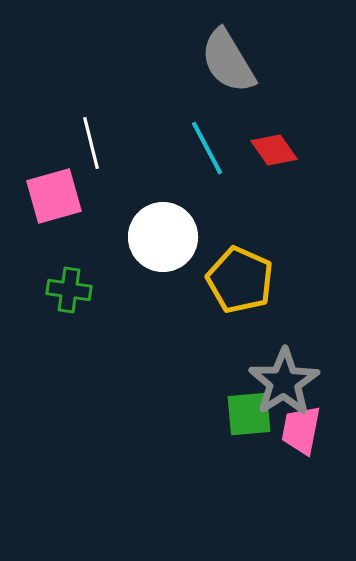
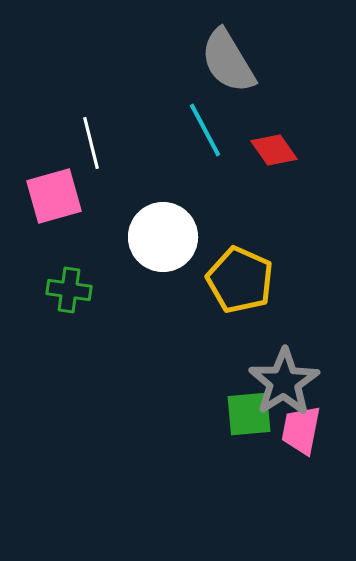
cyan line: moved 2 px left, 18 px up
